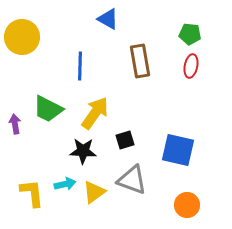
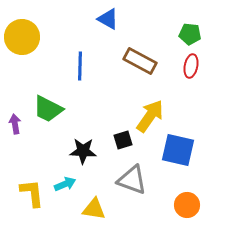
brown rectangle: rotated 52 degrees counterclockwise
yellow arrow: moved 55 px right, 3 px down
black square: moved 2 px left
cyan arrow: rotated 10 degrees counterclockwise
yellow triangle: moved 17 px down; rotated 45 degrees clockwise
